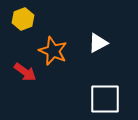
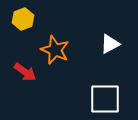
white triangle: moved 12 px right, 1 px down
orange star: moved 2 px right, 1 px up
